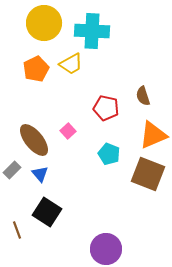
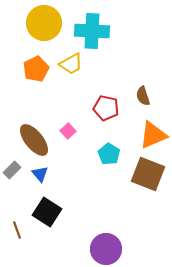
cyan pentagon: rotated 10 degrees clockwise
